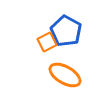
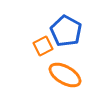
orange square: moved 4 px left, 4 px down
